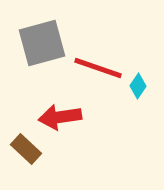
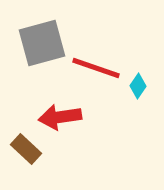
red line: moved 2 px left
